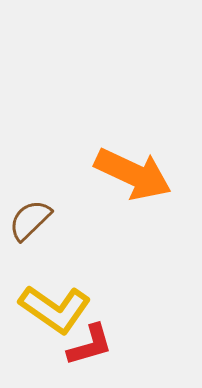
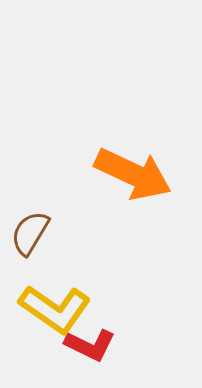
brown semicircle: moved 13 px down; rotated 15 degrees counterclockwise
red L-shape: rotated 42 degrees clockwise
